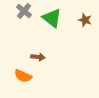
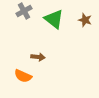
gray cross: rotated 21 degrees clockwise
green triangle: moved 2 px right, 1 px down
